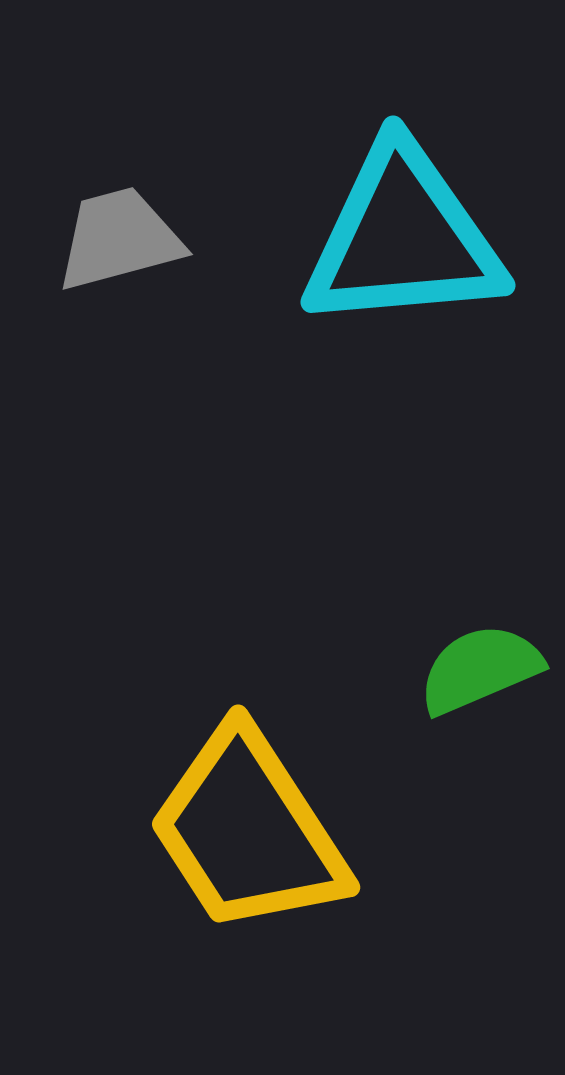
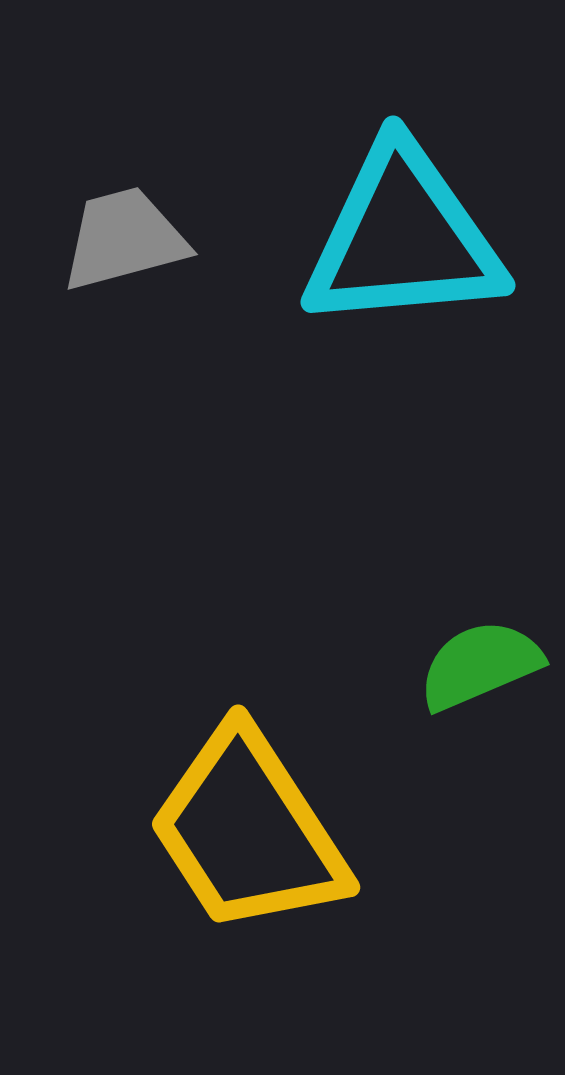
gray trapezoid: moved 5 px right
green semicircle: moved 4 px up
